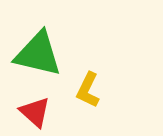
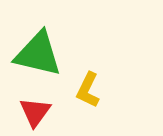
red triangle: rotated 24 degrees clockwise
